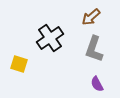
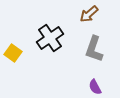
brown arrow: moved 2 px left, 3 px up
yellow square: moved 6 px left, 11 px up; rotated 18 degrees clockwise
purple semicircle: moved 2 px left, 3 px down
